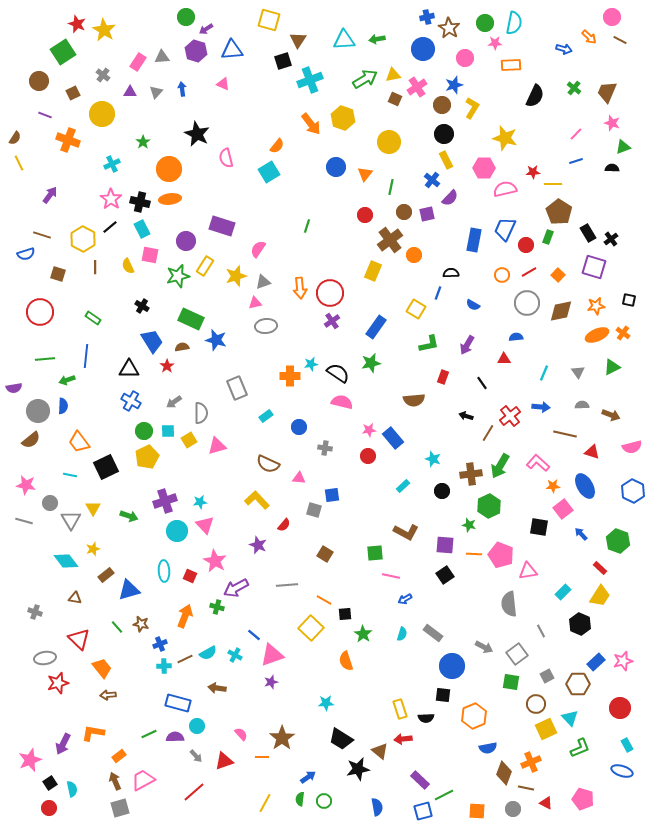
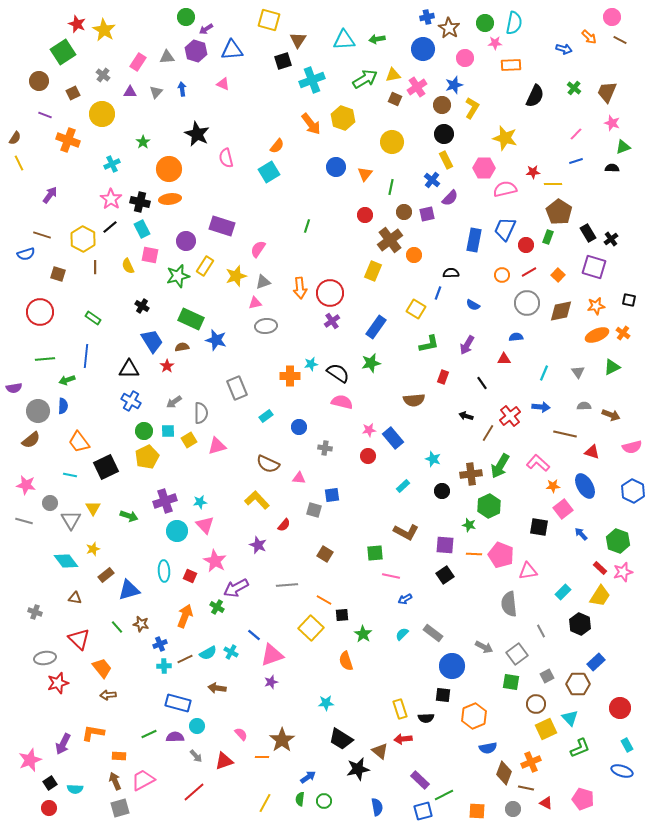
gray triangle at (162, 57): moved 5 px right
cyan cross at (310, 80): moved 2 px right
yellow circle at (389, 142): moved 3 px right
gray semicircle at (582, 405): moved 2 px right, 1 px down
green cross at (217, 607): rotated 16 degrees clockwise
black square at (345, 614): moved 3 px left, 1 px down
cyan semicircle at (402, 634): rotated 152 degrees counterclockwise
cyan cross at (235, 655): moved 4 px left, 3 px up
pink star at (623, 661): moved 89 px up
brown star at (282, 738): moved 2 px down
orange rectangle at (119, 756): rotated 40 degrees clockwise
cyan semicircle at (72, 789): moved 3 px right; rotated 105 degrees clockwise
